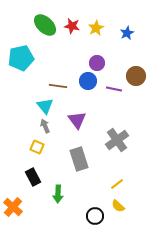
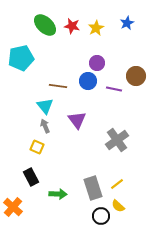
blue star: moved 10 px up
gray rectangle: moved 14 px right, 29 px down
black rectangle: moved 2 px left
green arrow: rotated 90 degrees counterclockwise
black circle: moved 6 px right
